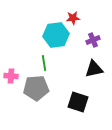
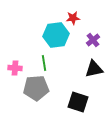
purple cross: rotated 16 degrees counterclockwise
pink cross: moved 4 px right, 8 px up
